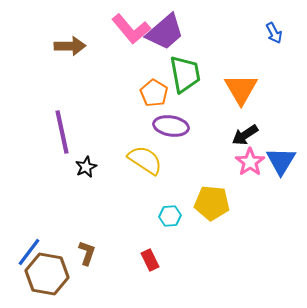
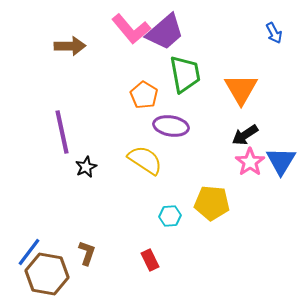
orange pentagon: moved 10 px left, 2 px down
